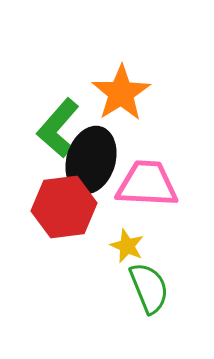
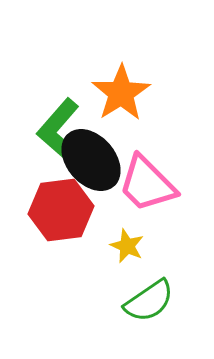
black ellipse: rotated 58 degrees counterclockwise
pink trapezoid: rotated 138 degrees counterclockwise
red hexagon: moved 3 px left, 3 px down
green semicircle: moved 13 px down; rotated 78 degrees clockwise
